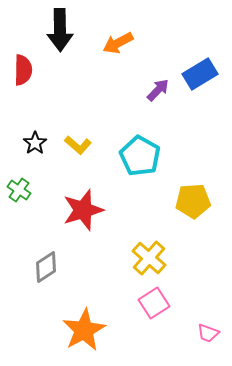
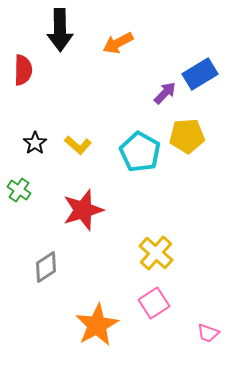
purple arrow: moved 7 px right, 3 px down
cyan pentagon: moved 4 px up
yellow pentagon: moved 6 px left, 65 px up
yellow cross: moved 7 px right, 5 px up
orange star: moved 13 px right, 5 px up
